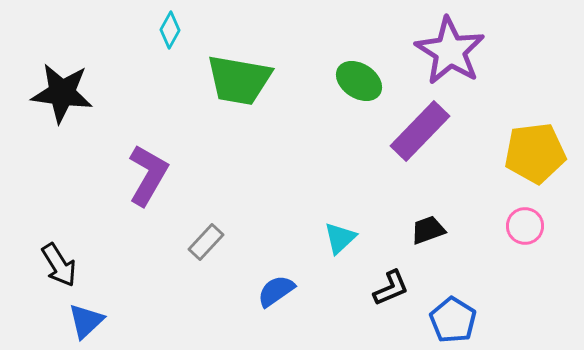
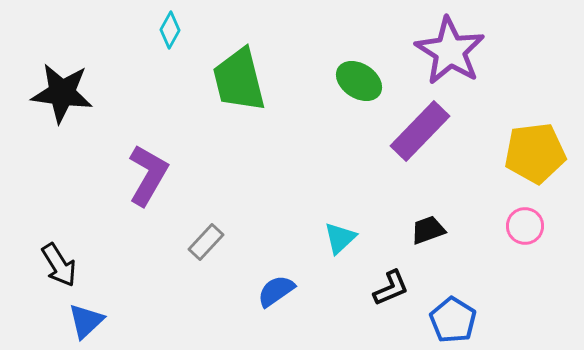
green trapezoid: rotated 66 degrees clockwise
